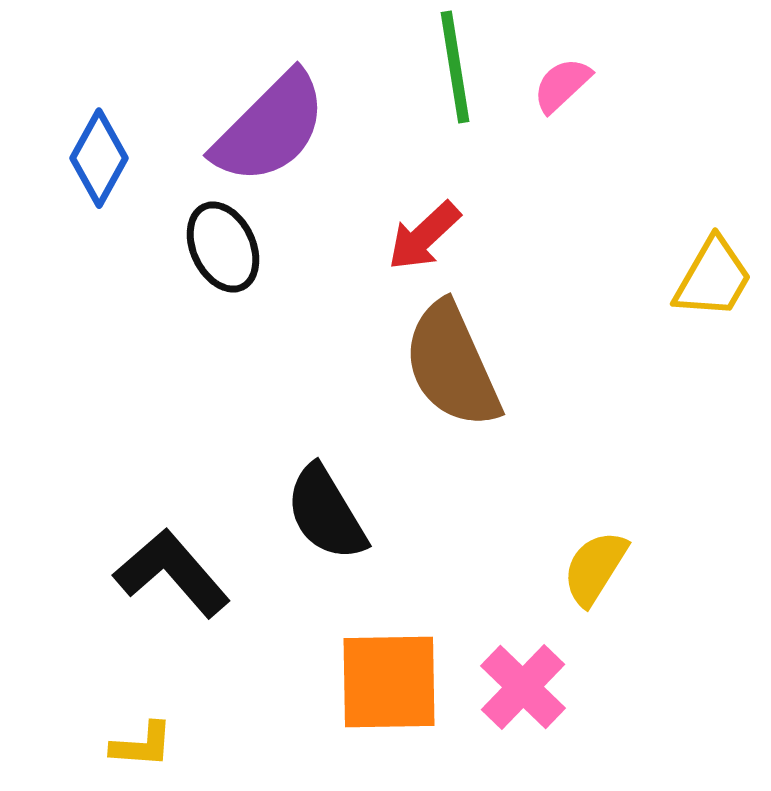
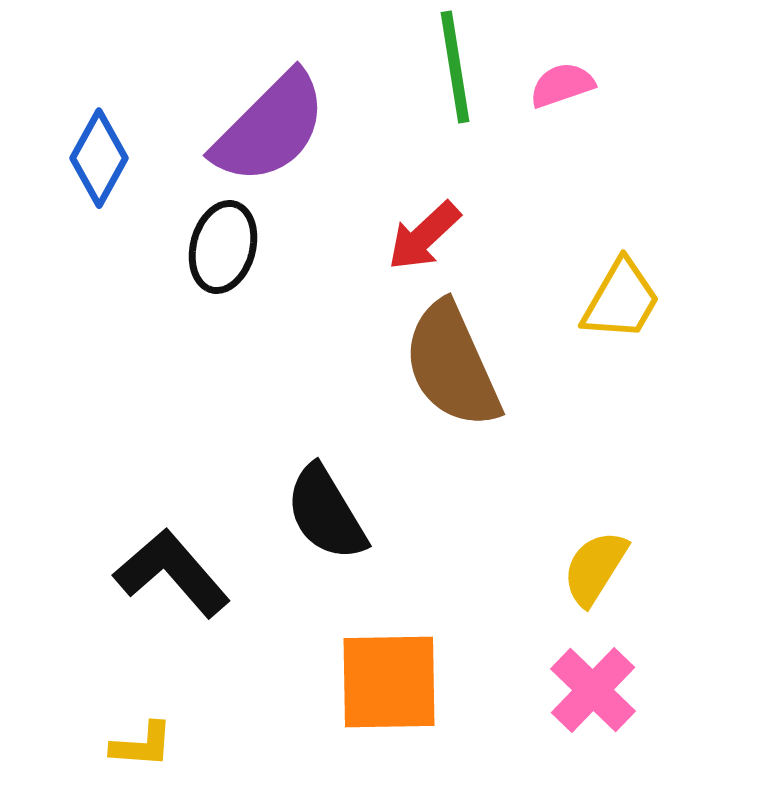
pink semicircle: rotated 24 degrees clockwise
black ellipse: rotated 40 degrees clockwise
yellow trapezoid: moved 92 px left, 22 px down
pink cross: moved 70 px right, 3 px down
